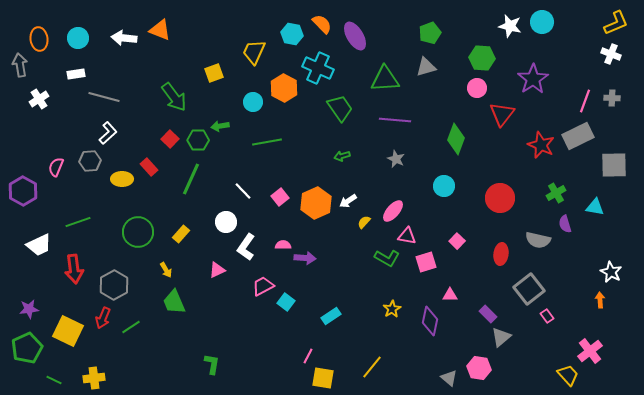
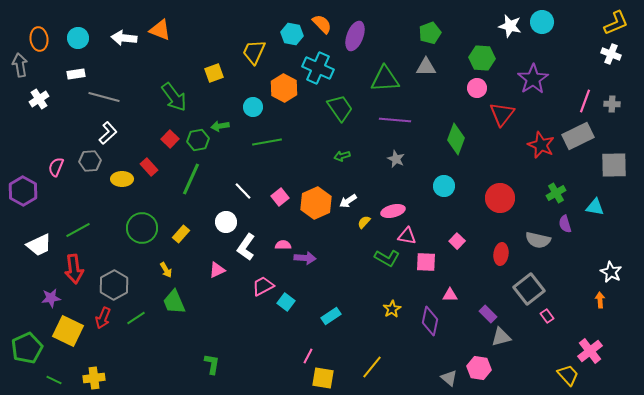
purple ellipse at (355, 36): rotated 52 degrees clockwise
gray triangle at (426, 67): rotated 15 degrees clockwise
gray cross at (612, 98): moved 6 px down
cyan circle at (253, 102): moved 5 px down
green hexagon at (198, 140): rotated 10 degrees counterclockwise
pink ellipse at (393, 211): rotated 35 degrees clockwise
green line at (78, 222): moved 8 px down; rotated 10 degrees counterclockwise
green circle at (138, 232): moved 4 px right, 4 px up
pink square at (426, 262): rotated 20 degrees clockwise
purple star at (29, 309): moved 22 px right, 11 px up
green line at (131, 327): moved 5 px right, 9 px up
gray triangle at (501, 337): rotated 25 degrees clockwise
